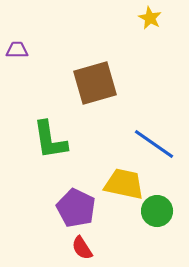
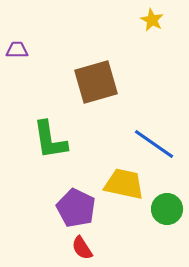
yellow star: moved 2 px right, 2 px down
brown square: moved 1 px right, 1 px up
green circle: moved 10 px right, 2 px up
